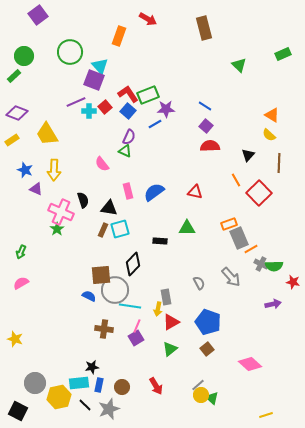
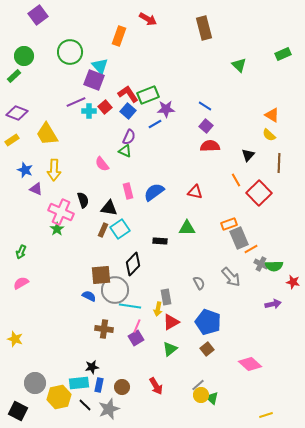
cyan square at (120, 229): rotated 18 degrees counterclockwise
